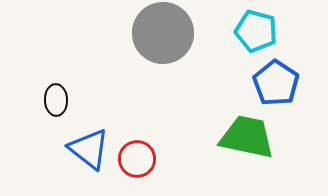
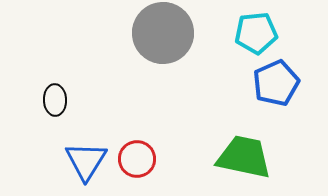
cyan pentagon: moved 2 px down; rotated 21 degrees counterclockwise
blue pentagon: rotated 15 degrees clockwise
black ellipse: moved 1 px left
green trapezoid: moved 3 px left, 20 px down
blue triangle: moved 3 px left, 12 px down; rotated 24 degrees clockwise
